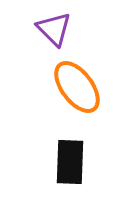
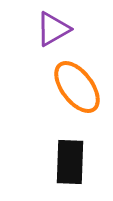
purple triangle: moved 1 px left; rotated 45 degrees clockwise
